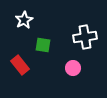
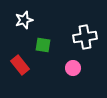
white star: rotated 12 degrees clockwise
